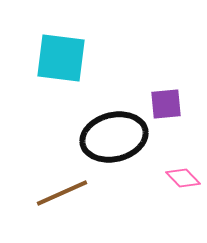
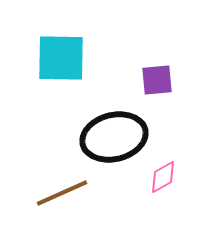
cyan square: rotated 6 degrees counterclockwise
purple square: moved 9 px left, 24 px up
pink diamond: moved 20 px left, 1 px up; rotated 76 degrees counterclockwise
